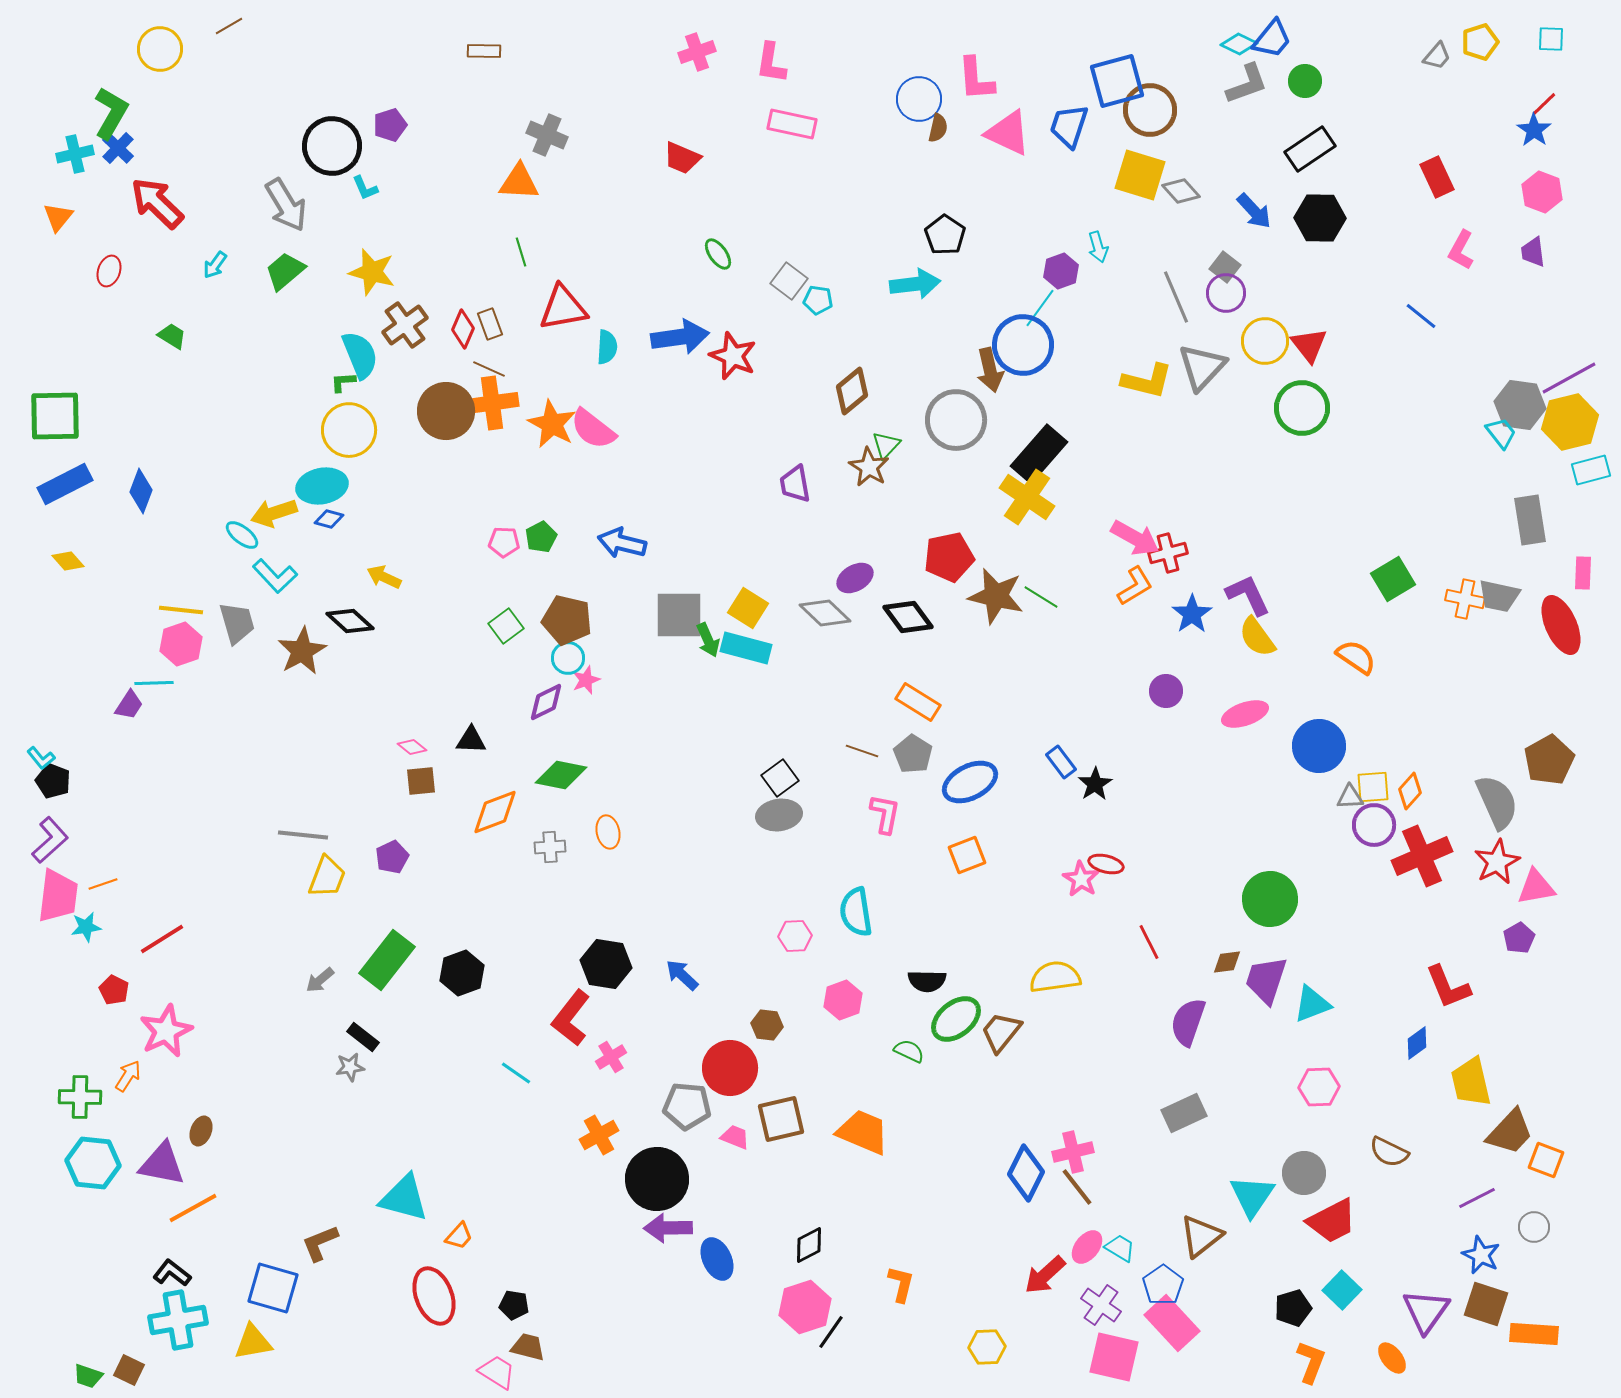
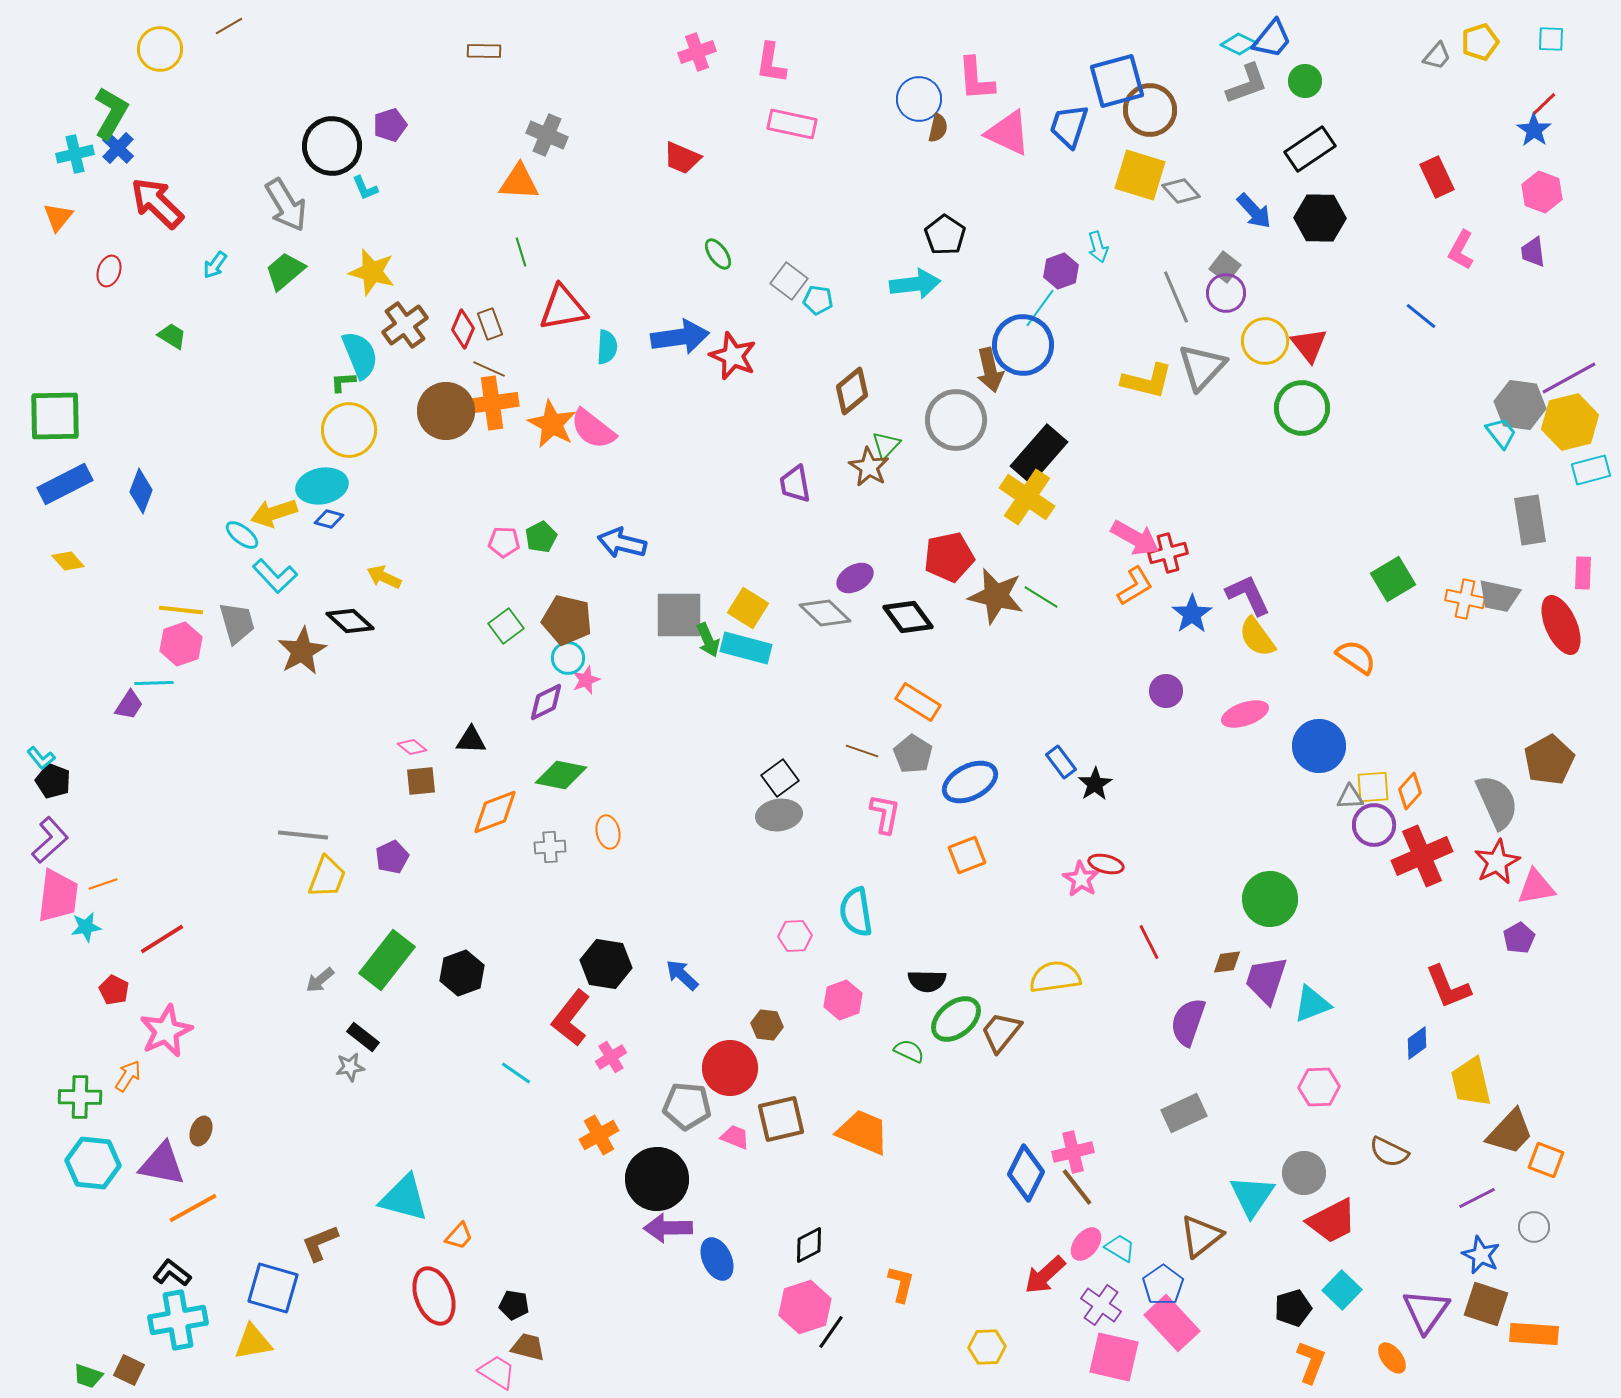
pink ellipse at (1087, 1247): moved 1 px left, 3 px up
